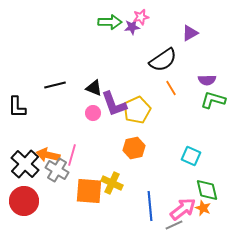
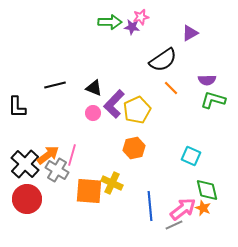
purple star: rotated 14 degrees clockwise
orange line: rotated 14 degrees counterclockwise
purple L-shape: rotated 64 degrees clockwise
orange arrow: rotated 130 degrees clockwise
red circle: moved 3 px right, 2 px up
